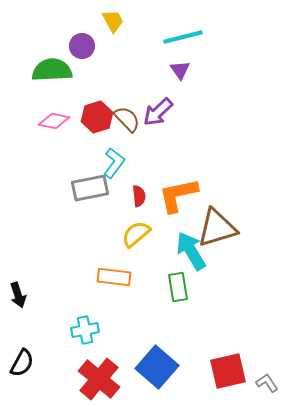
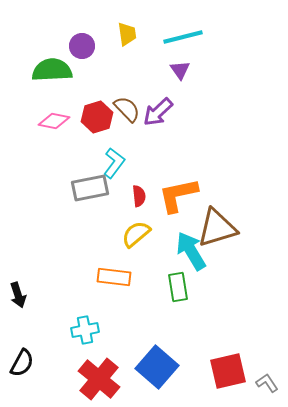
yellow trapezoid: moved 14 px right, 13 px down; rotated 20 degrees clockwise
brown semicircle: moved 10 px up
